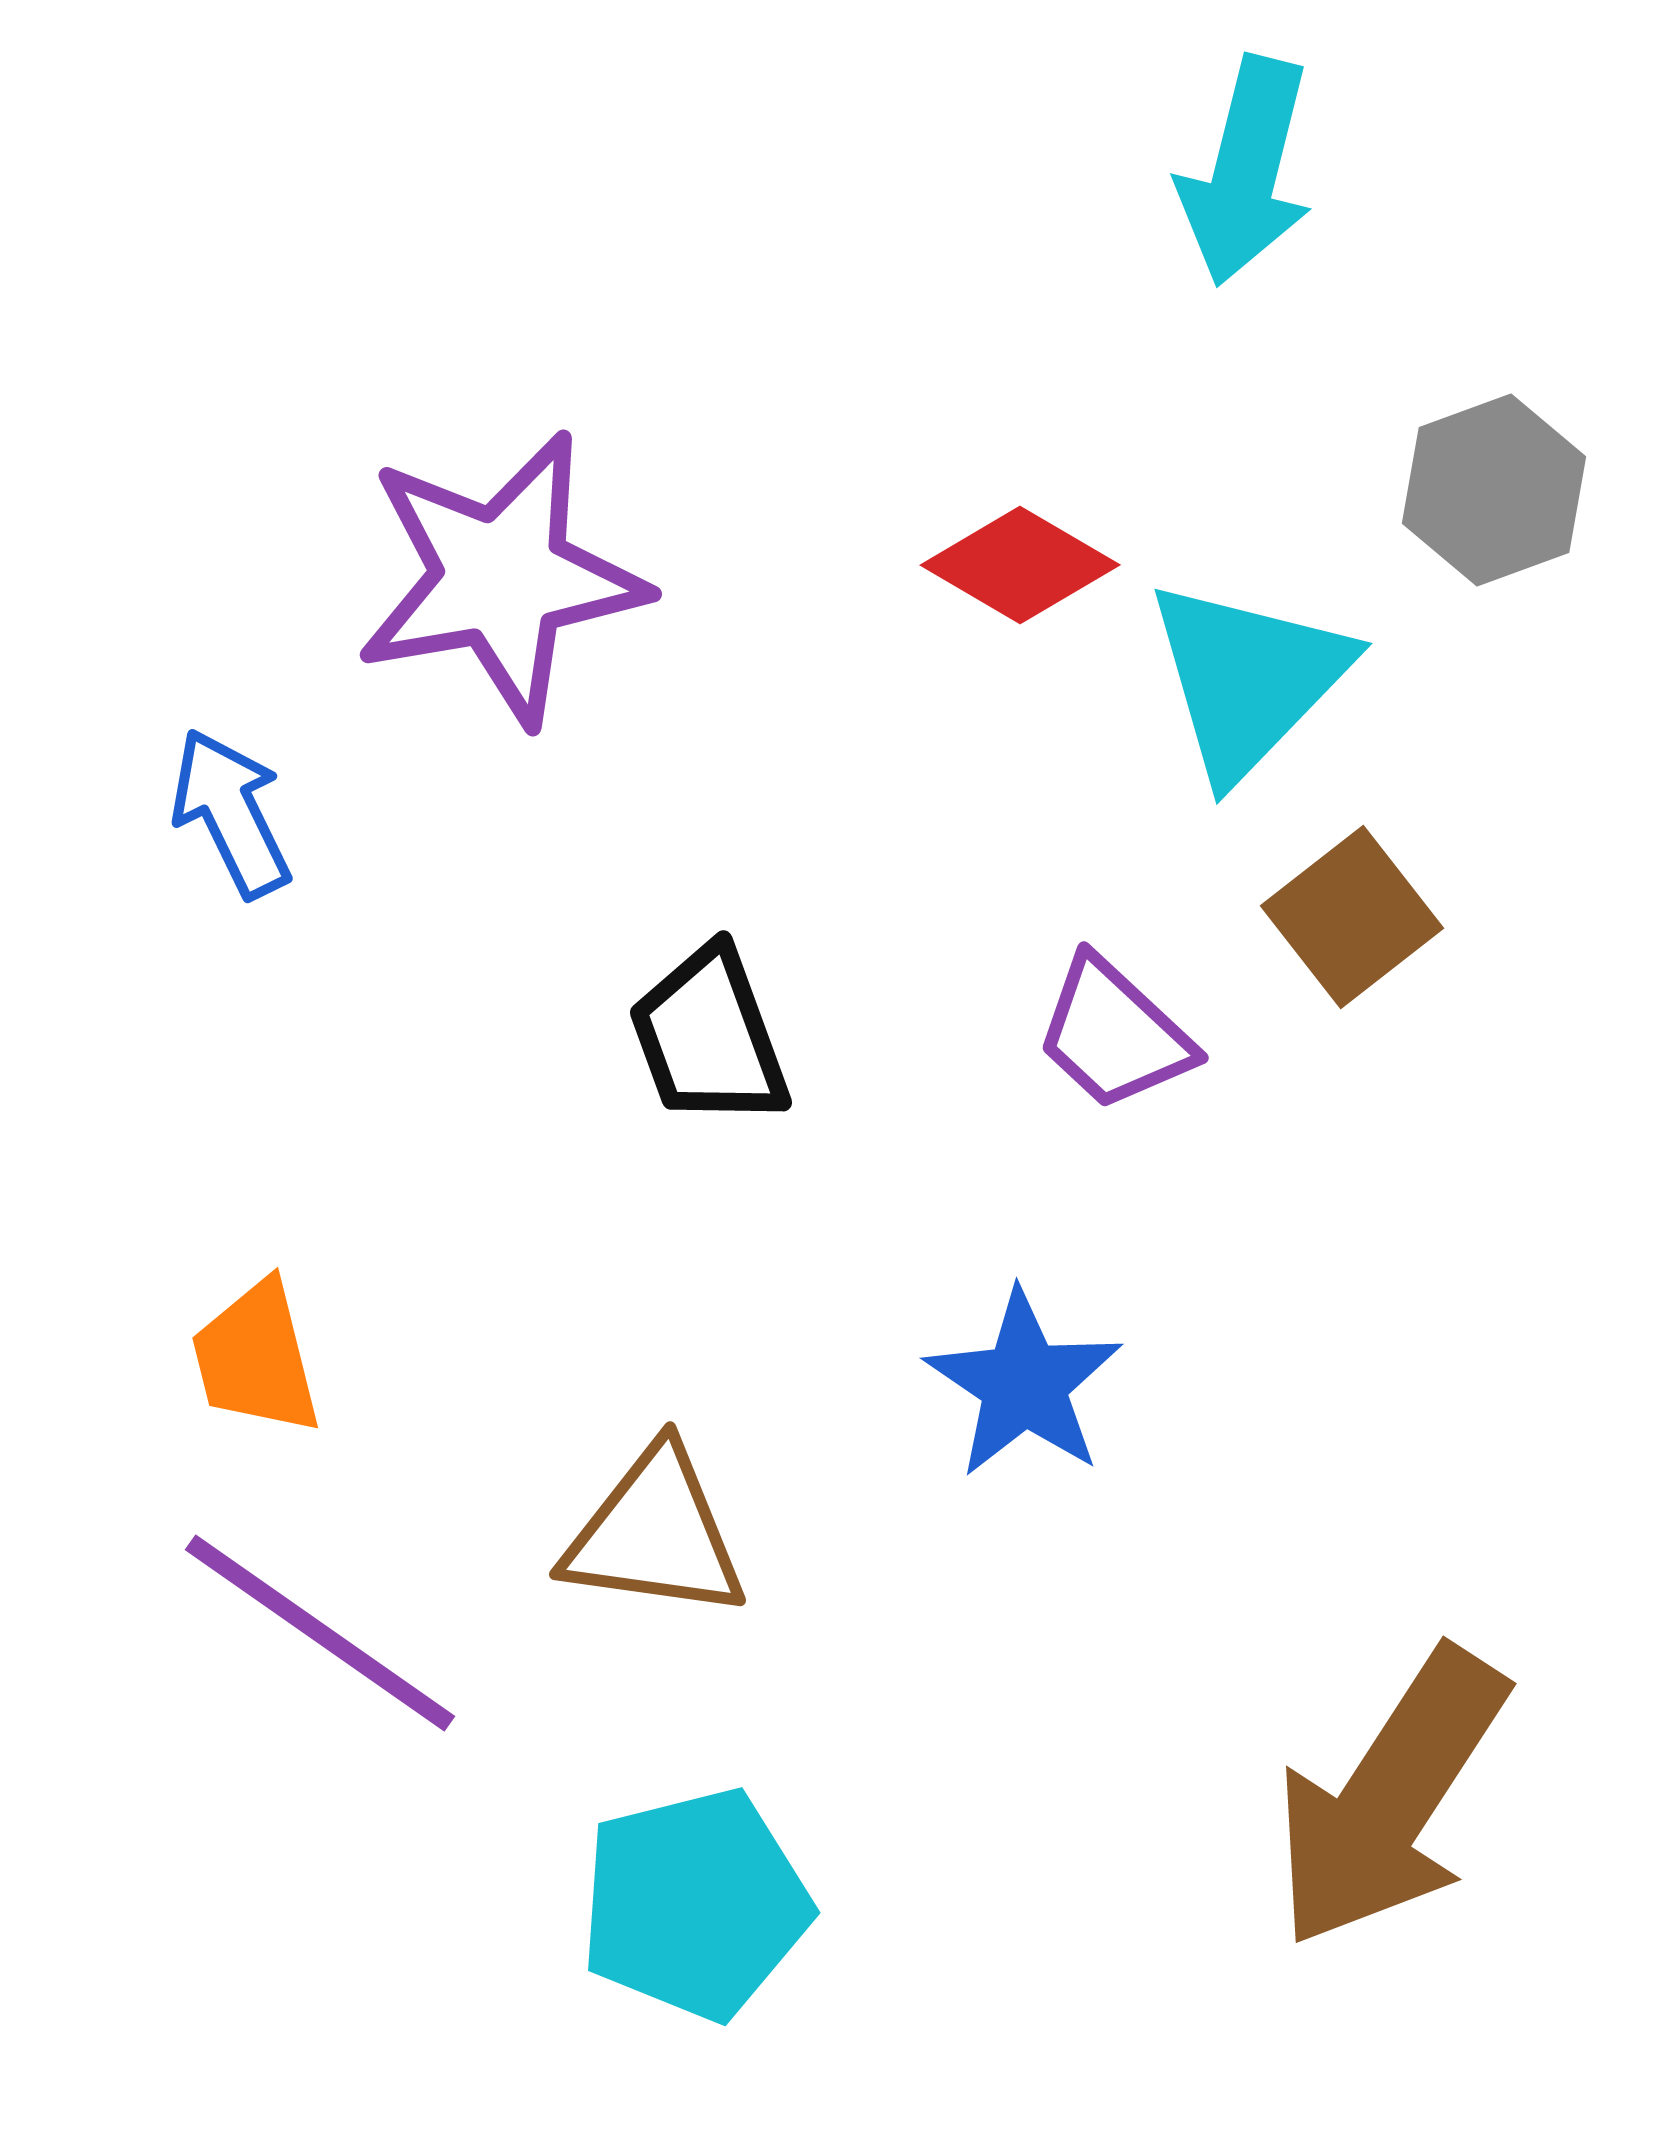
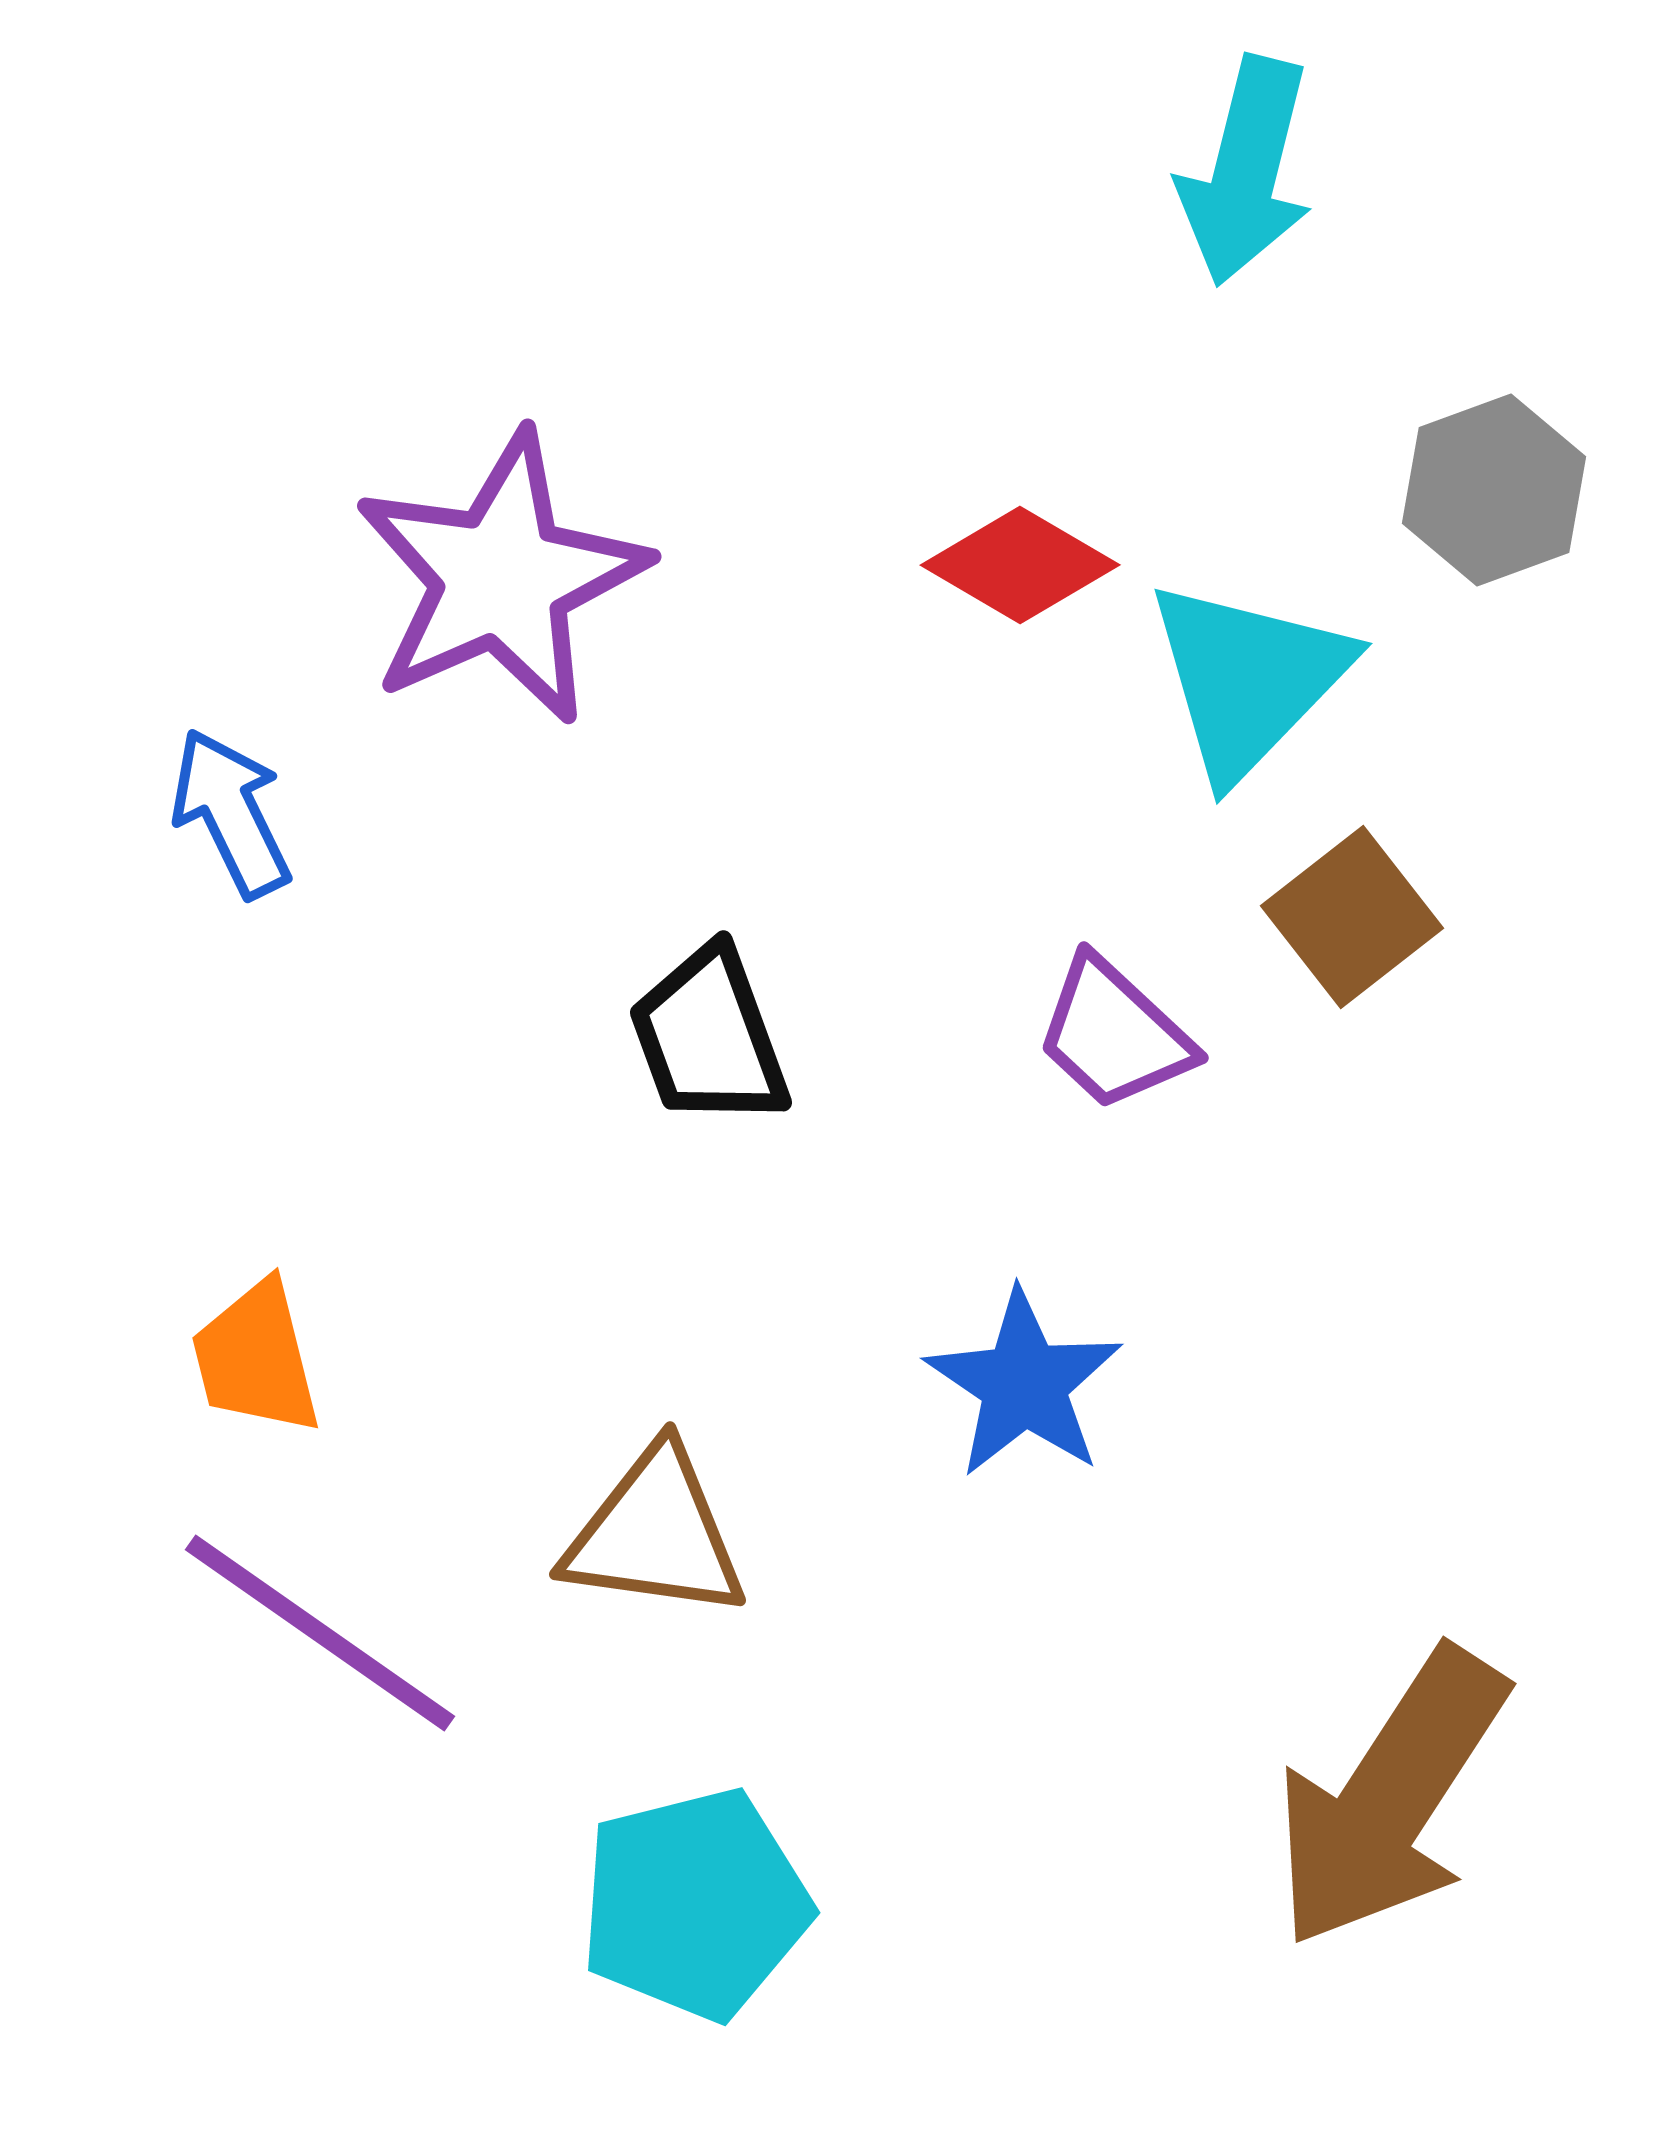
purple star: rotated 14 degrees counterclockwise
